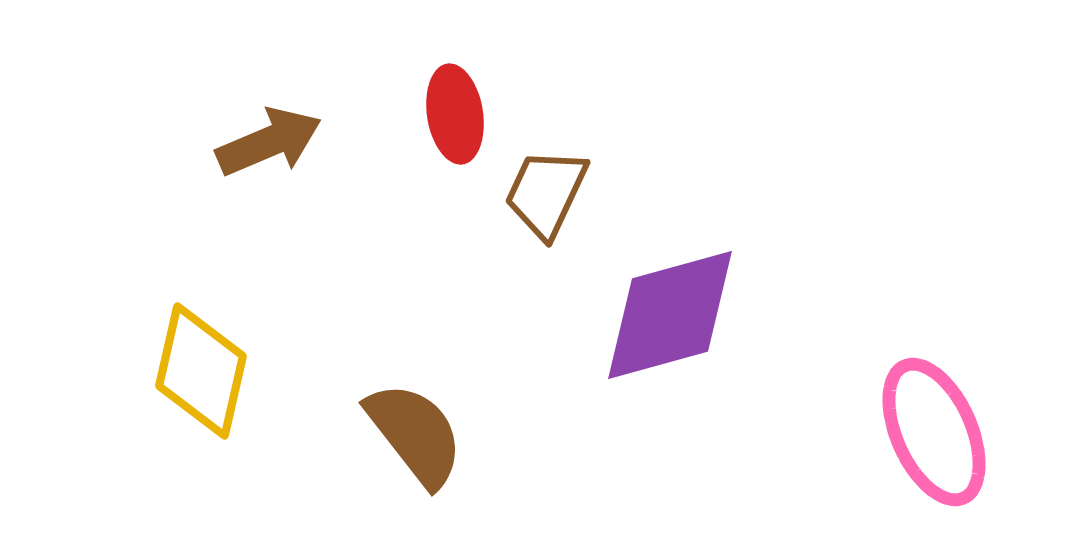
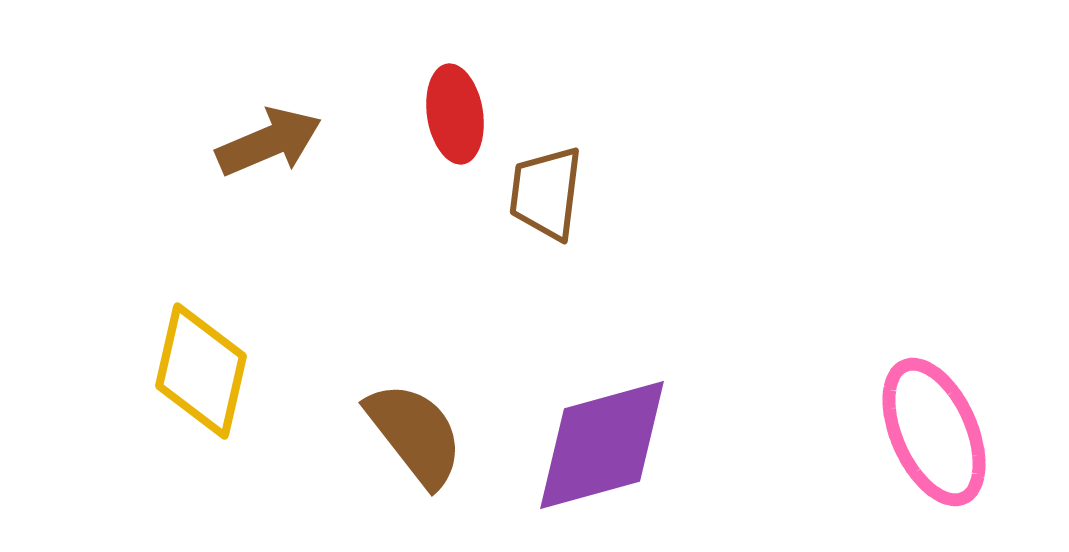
brown trapezoid: rotated 18 degrees counterclockwise
purple diamond: moved 68 px left, 130 px down
